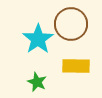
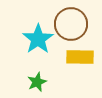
yellow rectangle: moved 4 px right, 9 px up
green star: rotated 24 degrees clockwise
